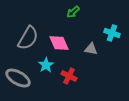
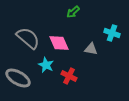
gray semicircle: rotated 80 degrees counterclockwise
cyan star: rotated 14 degrees counterclockwise
